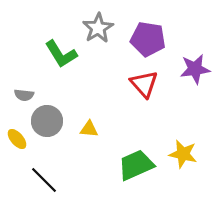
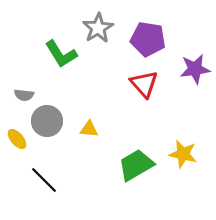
green trapezoid: rotated 6 degrees counterclockwise
